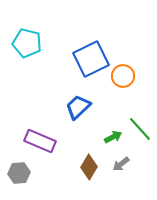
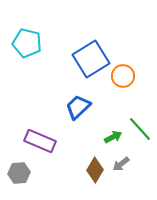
blue square: rotated 6 degrees counterclockwise
brown diamond: moved 6 px right, 3 px down
